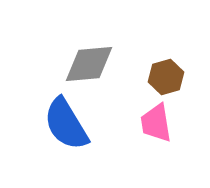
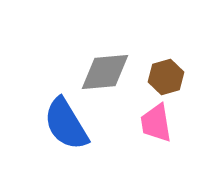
gray diamond: moved 16 px right, 8 px down
